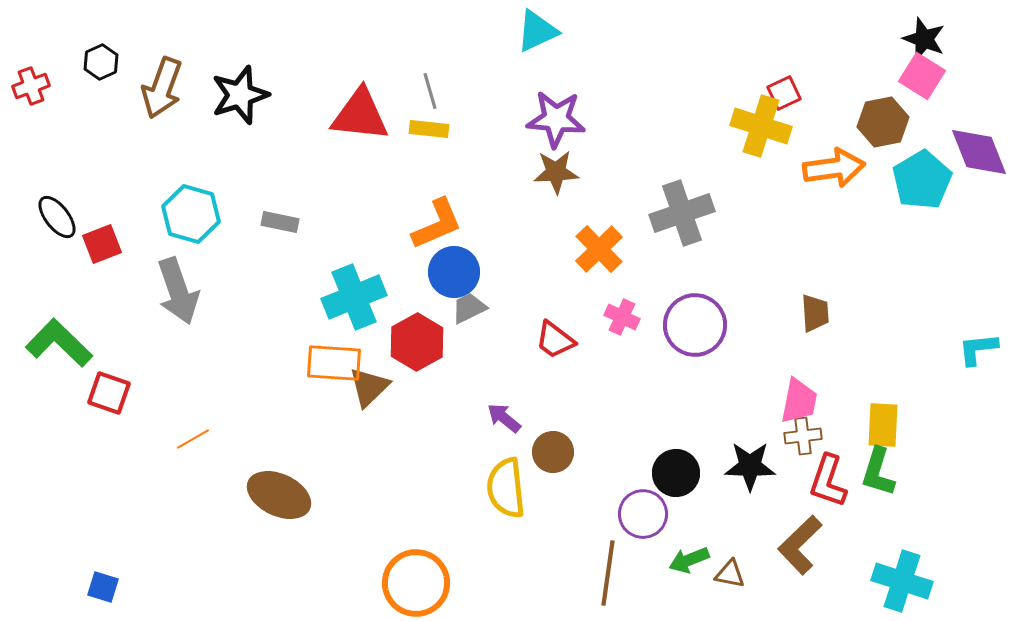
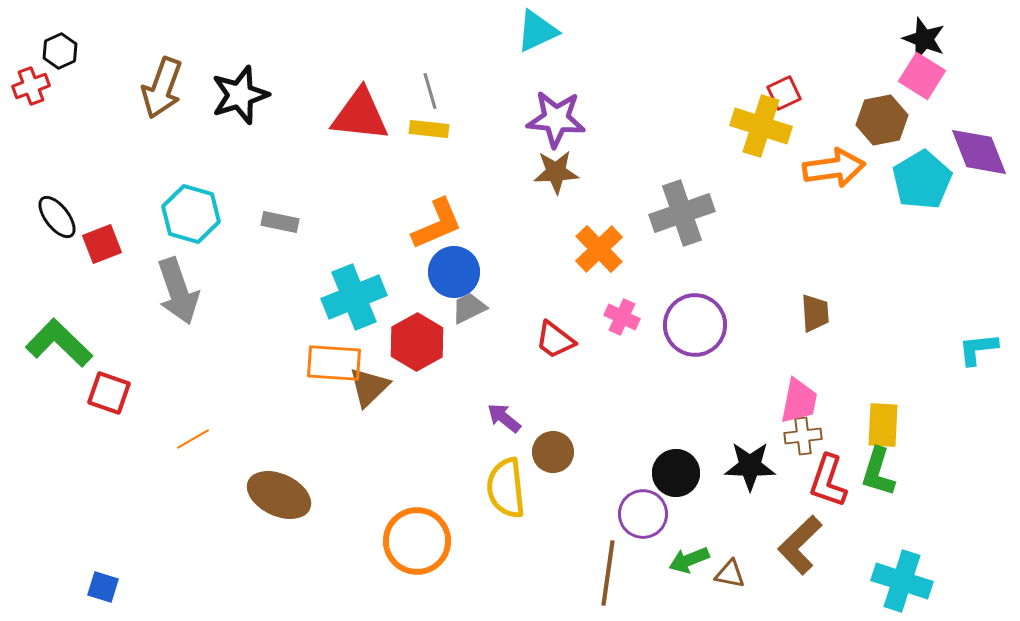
black hexagon at (101, 62): moved 41 px left, 11 px up
brown hexagon at (883, 122): moved 1 px left, 2 px up
orange circle at (416, 583): moved 1 px right, 42 px up
